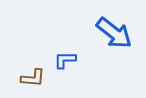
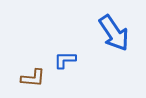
blue arrow: rotated 18 degrees clockwise
